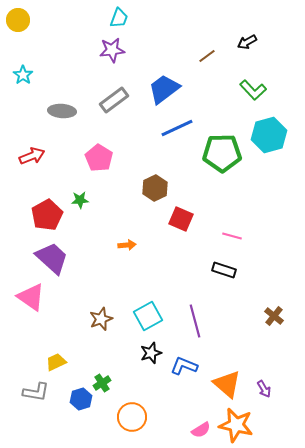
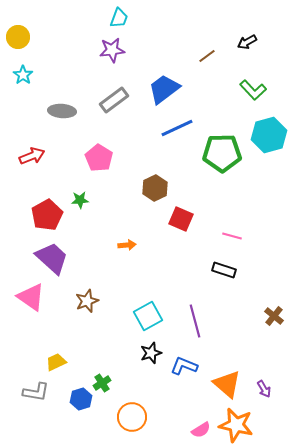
yellow circle: moved 17 px down
brown star: moved 14 px left, 18 px up
